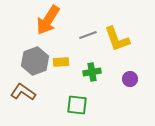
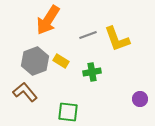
yellow rectangle: moved 1 px up; rotated 35 degrees clockwise
purple circle: moved 10 px right, 20 px down
brown L-shape: moved 2 px right; rotated 15 degrees clockwise
green square: moved 9 px left, 7 px down
